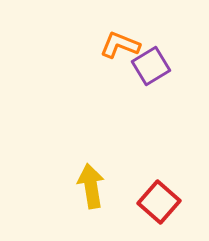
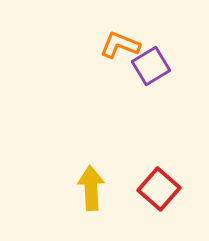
yellow arrow: moved 2 px down; rotated 6 degrees clockwise
red square: moved 13 px up
